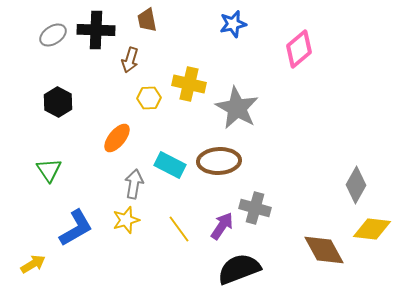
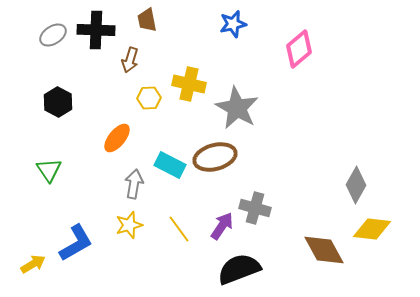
brown ellipse: moved 4 px left, 4 px up; rotated 12 degrees counterclockwise
yellow star: moved 3 px right, 5 px down
blue L-shape: moved 15 px down
